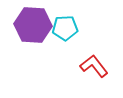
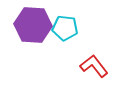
cyan pentagon: rotated 10 degrees clockwise
